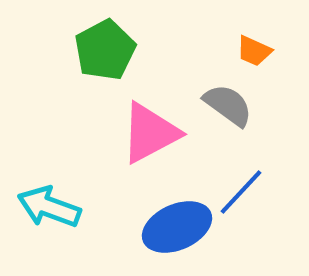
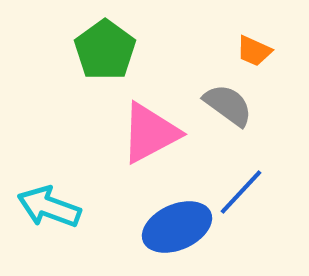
green pentagon: rotated 8 degrees counterclockwise
